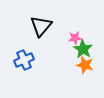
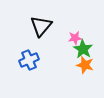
blue cross: moved 5 px right
